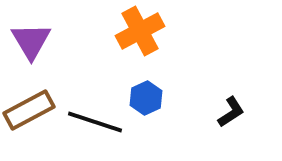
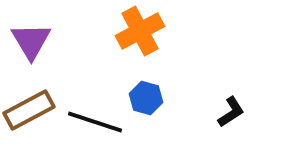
blue hexagon: rotated 20 degrees counterclockwise
